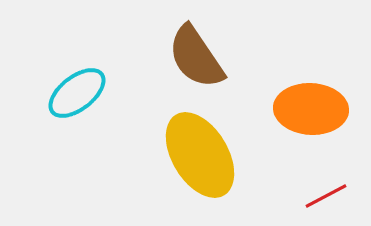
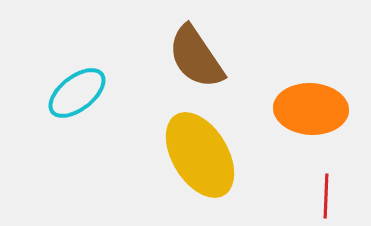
red line: rotated 60 degrees counterclockwise
